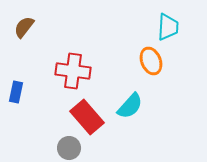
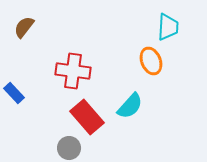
blue rectangle: moved 2 px left, 1 px down; rotated 55 degrees counterclockwise
